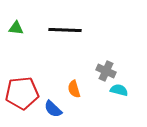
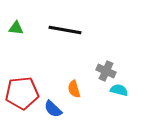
black line: rotated 8 degrees clockwise
